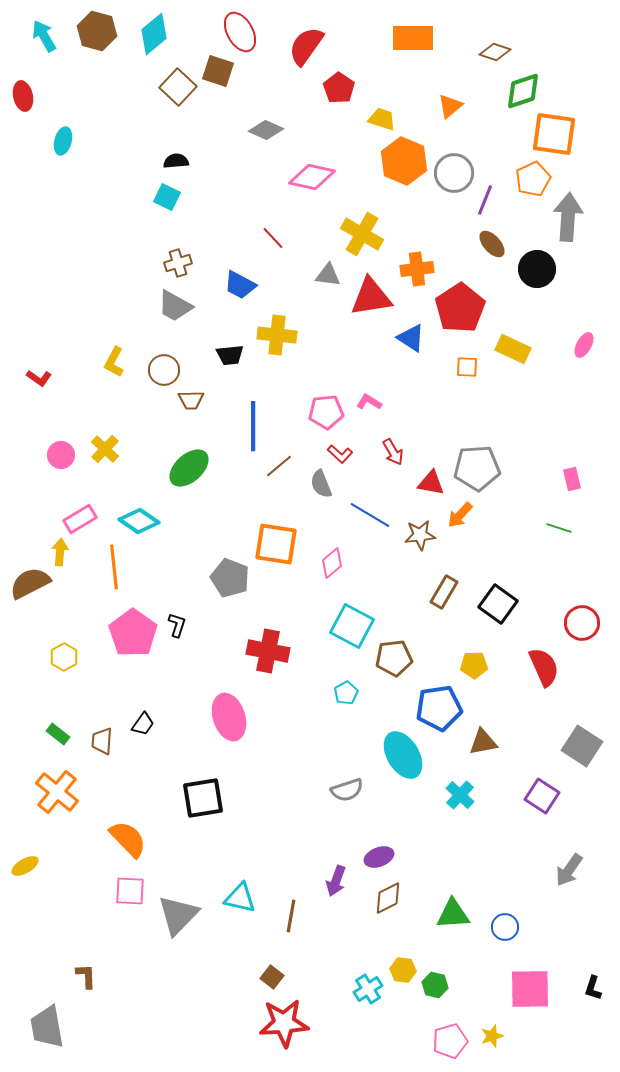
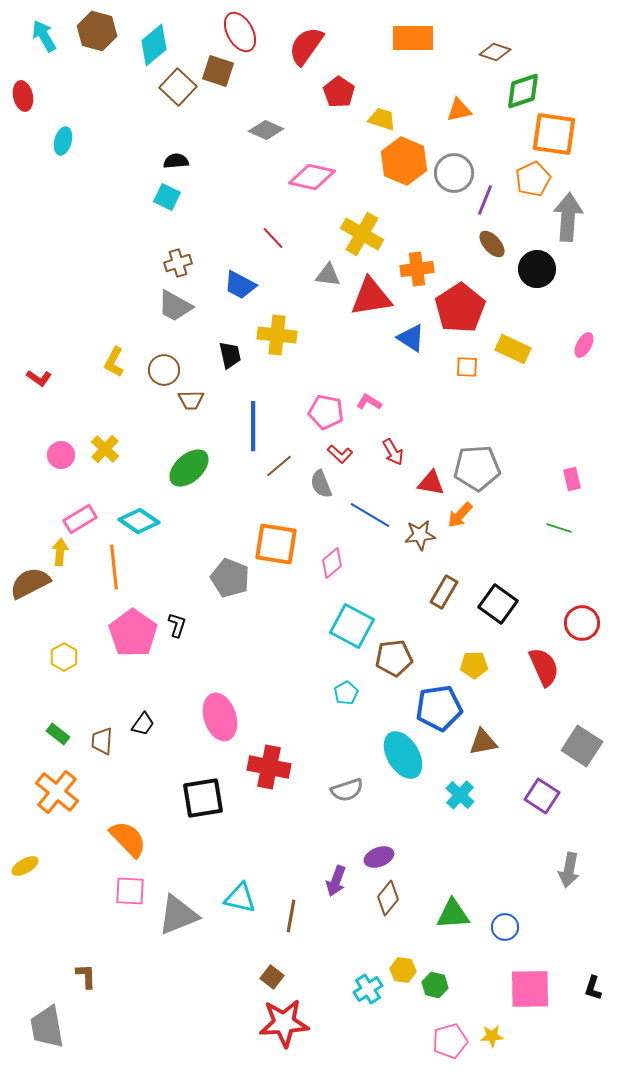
cyan diamond at (154, 34): moved 11 px down
red pentagon at (339, 88): moved 4 px down
orange triangle at (450, 106): moved 9 px right, 4 px down; rotated 28 degrees clockwise
black trapezoid at (230, 355): rotated 96 degrees counterclockwise
pink pentagon at (326, 412): rotated 16 degrees clockwise
red cross at (268, 651): moved 1 px right, 116 px down
pink ellipse at (229, 717): moved 9 px left
gray arrow at (569, 870): rotated 24 degrees counterclockwise
brown diamond at (388, 898): rotated 24 degrees counterclockwise
gray triangle at (178, 915): rotated 24 degrees clockwise
yellow star at (492, 1036): rotated 15 degrees clockwise
